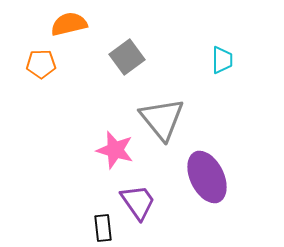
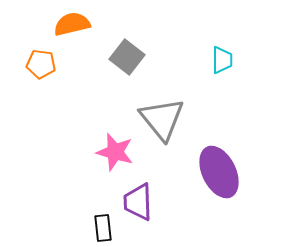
orange semicircle: moved 3 px right
gray square: rotated 16 degrees counterclockwise
orange pentagon: rotated 8 degrees clockwise
pink star: moved 2 px down
purple ellipse: moved 12 px right, 5 px up
purple trapezoid: rotated 147 degrees counterclockwise
